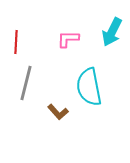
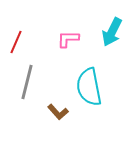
red line: rotated 20 degrees clockwise
gray line: moved 1 px right, 1 px up
